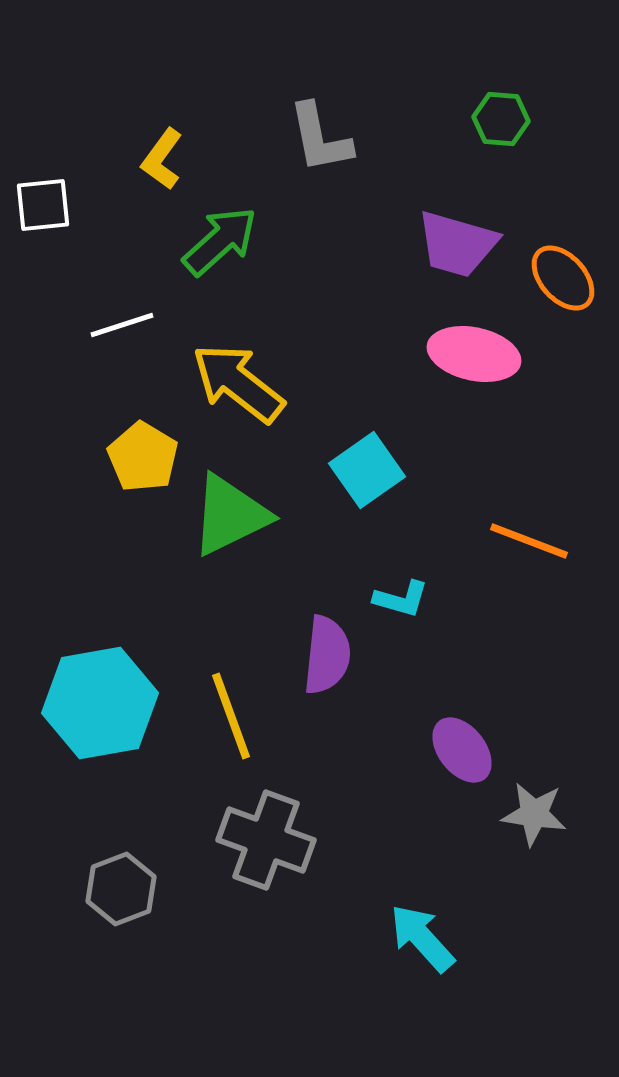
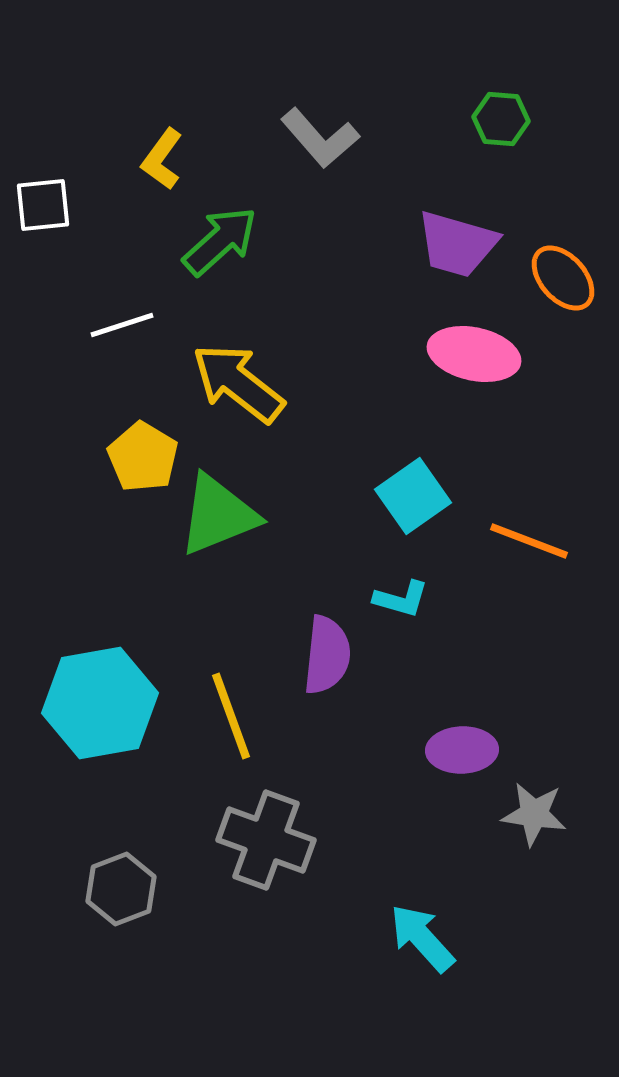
gray L-shape: rotated 30 degrees counterclockwise
cyan square: moved 46 px right, 26 px down
green triangle: moved 12 px left; rotated 4 degrees clockwise
purple ellipse: rotated 54 degrees counterclockwise
